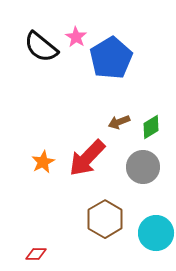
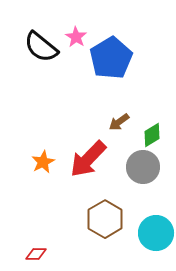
brown arrow: rotated 15 degrees counterclockwise
green diamond: moved 1 px right, 8 px down
red arrow: moved 1 px right, 1 px down
